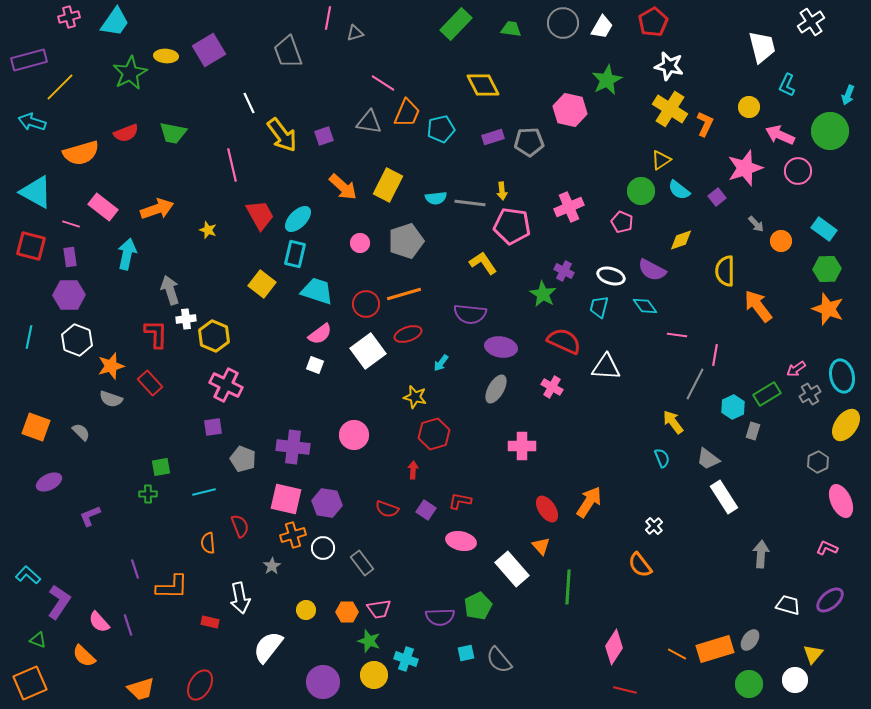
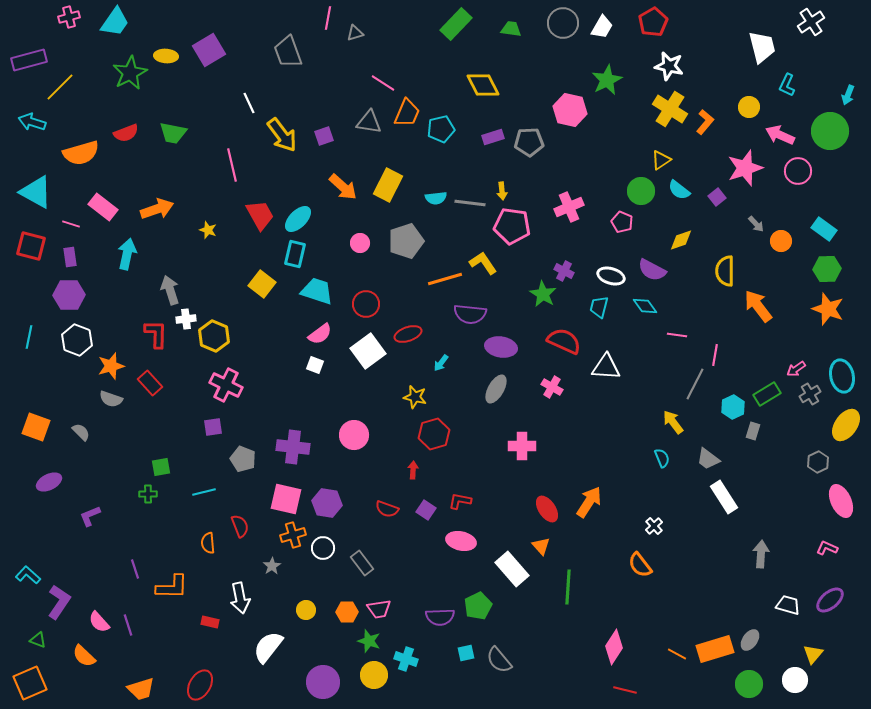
orange L-shape at (705, 124): moved 2 px up; rotated 15 degrees clockwise
orange line at (404, 294): moved 41 px right, 15 px up
